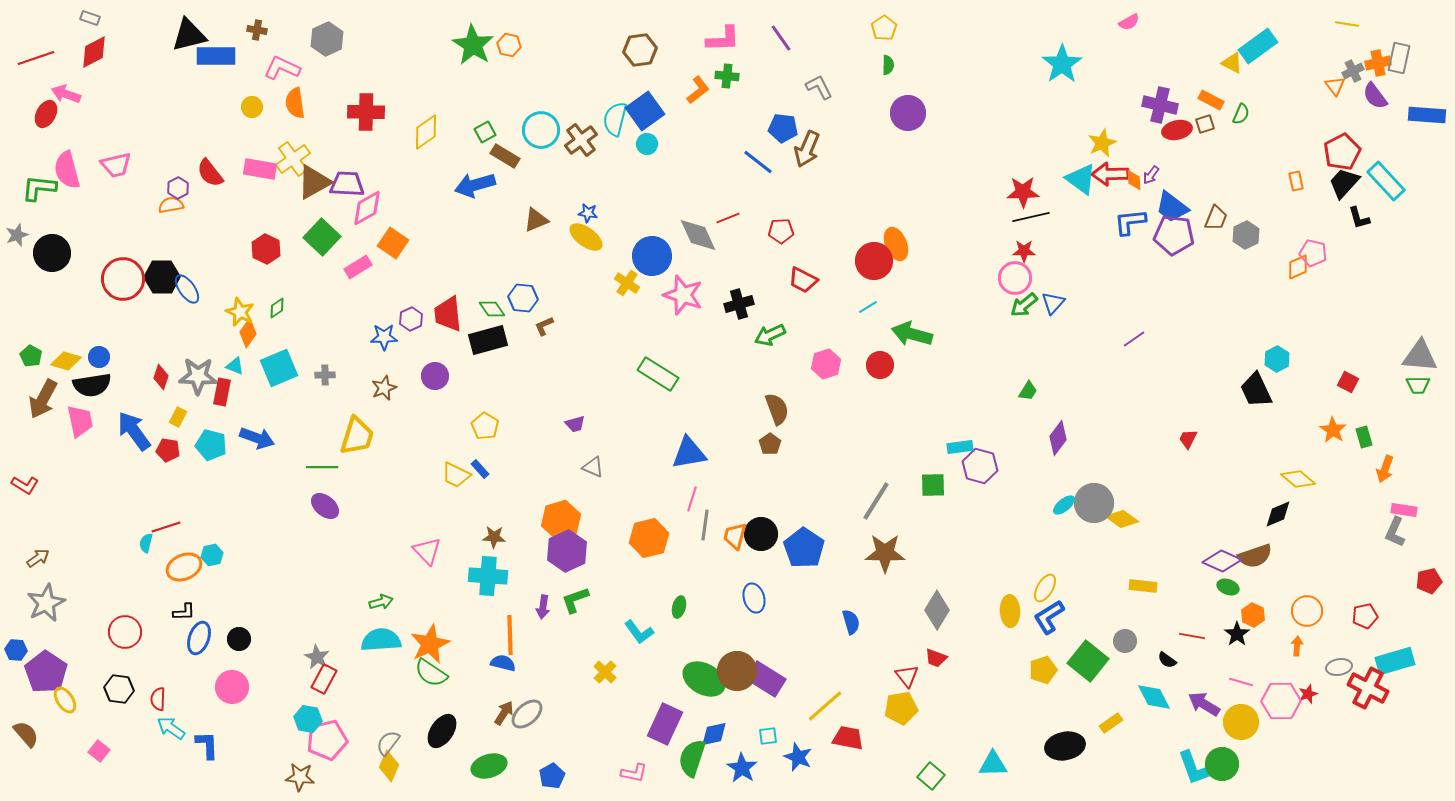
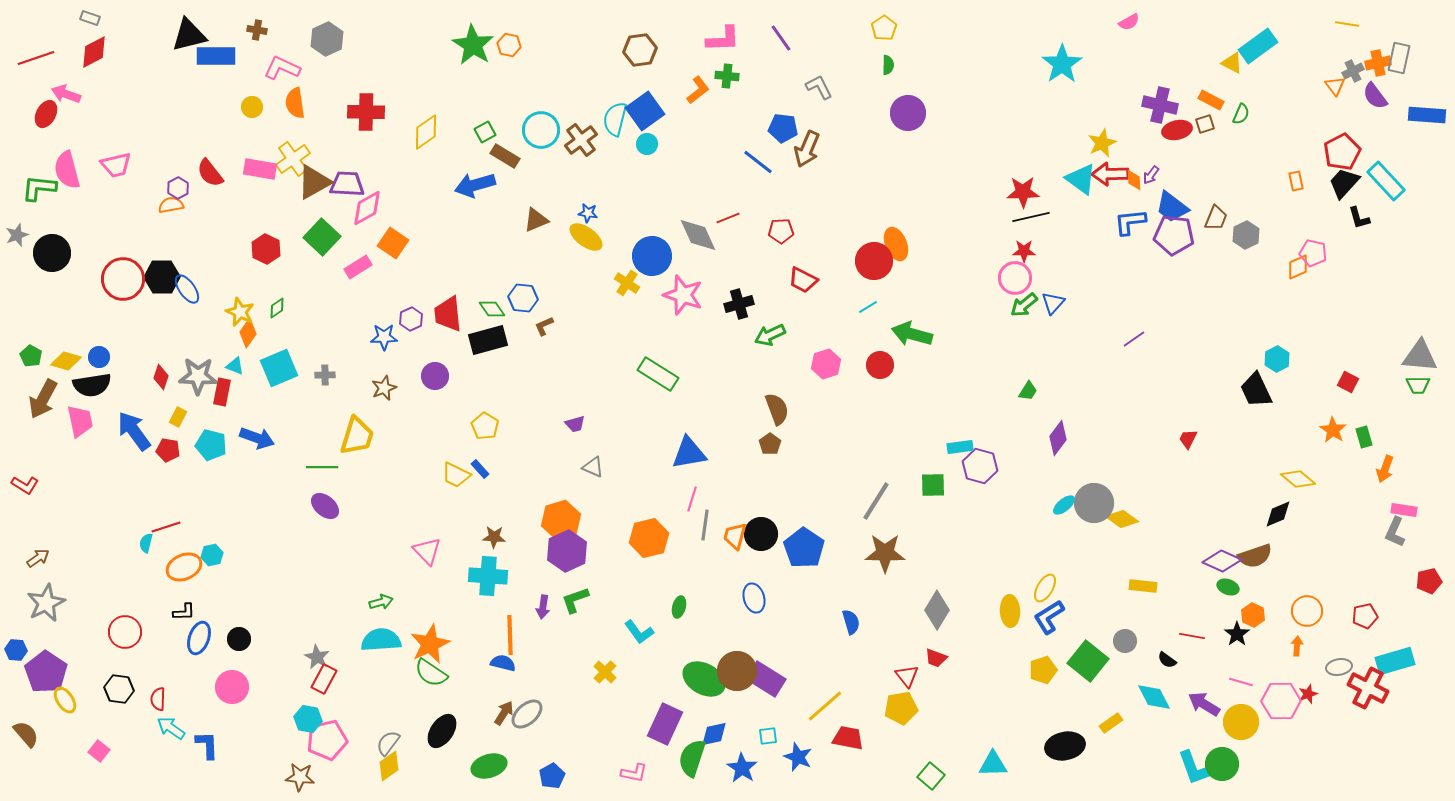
yellow diamond at (389, 766): rotated 32 degrees clockwise
